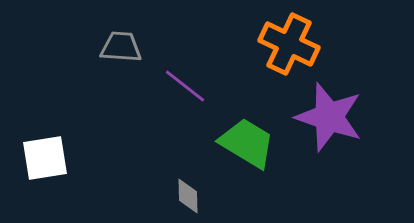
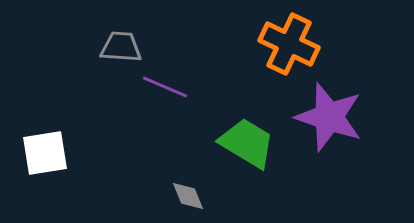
purple line: moved 20 px left, 1 px down; rotated 15 degrees counterclockwise
white square: moved 5 px up
gray diamond: rotated 21 degrees counterclockwise
